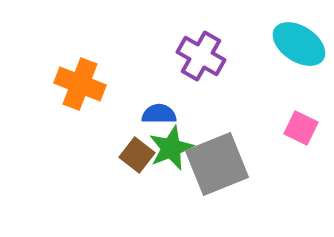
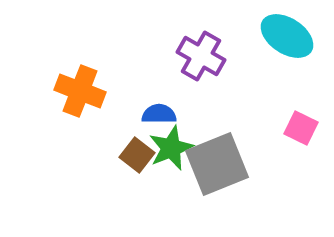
cyan ellipse: moved 12 px left, 8 px up
orange cross: moved 7 px down
